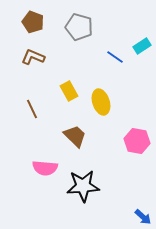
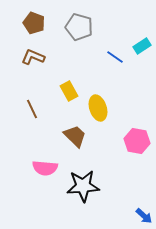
brown pentagon: moved 1 px right, 1 px down
yellow ellipse: moved 3 px left, 6 px down
blue arrow: moved 1 px right, 1 px up
